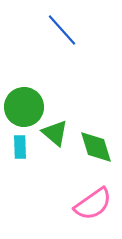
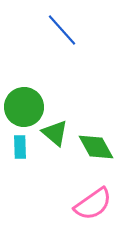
green diamond: rotated 12 degrees counterclockwise
